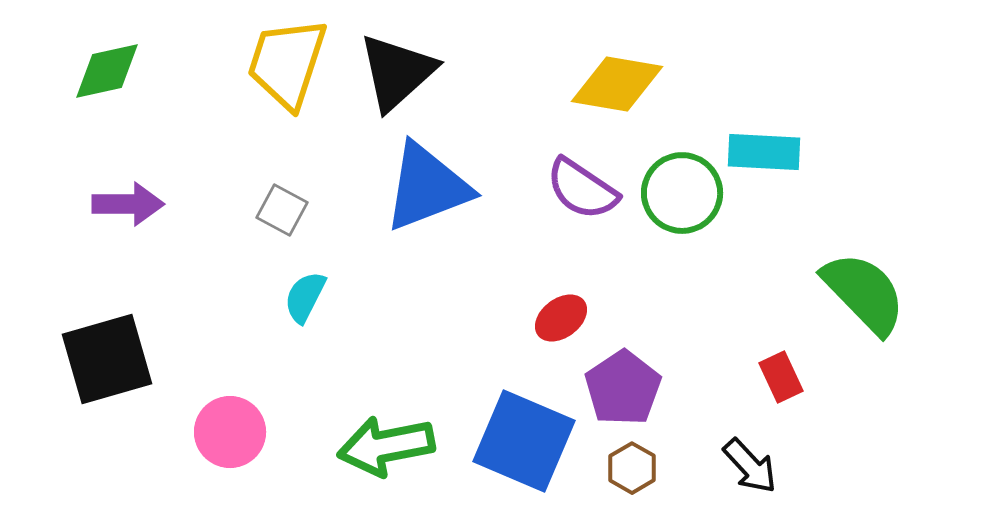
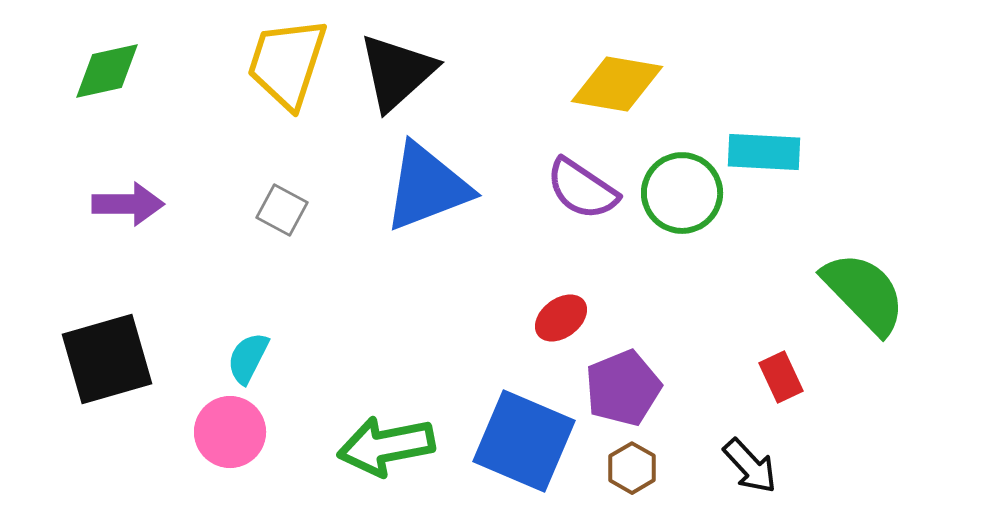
cyan semicircle: moved 57 px left, 61 px down
purple pentagon: rotated 12 degrees clockwise
